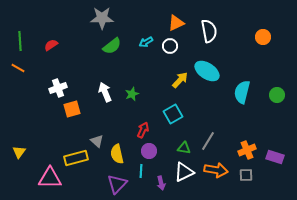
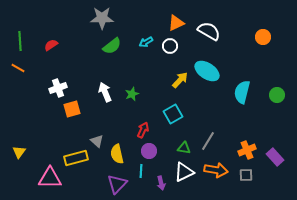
white semicircle: rotated 50 degrees counterclockwise
purple rectangle: rotated 30 degrees clockwise
